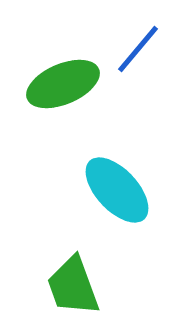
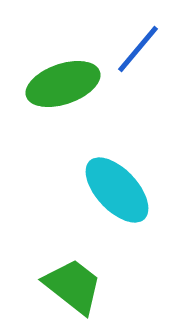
green ellipse: rotated 4 degrees clockwise
green trapezoid: rotated 148 degrees clockwise
